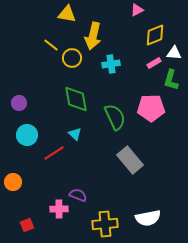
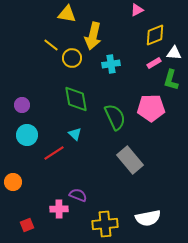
purple circle: moved 3 px right, 2 px down
